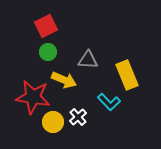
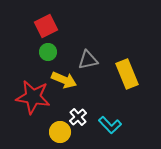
gray triangle: rotated 15 degrees counterclockwise
yellow rectangle: moved 1 px up
cyan L-shape: moved 1 px right, 23 px down
yellow circle: moved 7 px right, 10 px down
